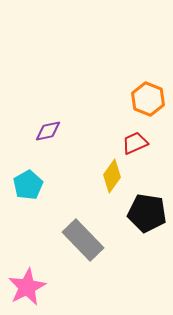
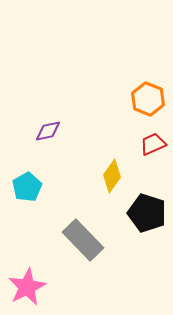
red trapezoid: moved 18 px right, 1 px down
cyan pentagon: moved 1 px left, 2 px down
black pentagon: rotated 9 degrees clockwise
